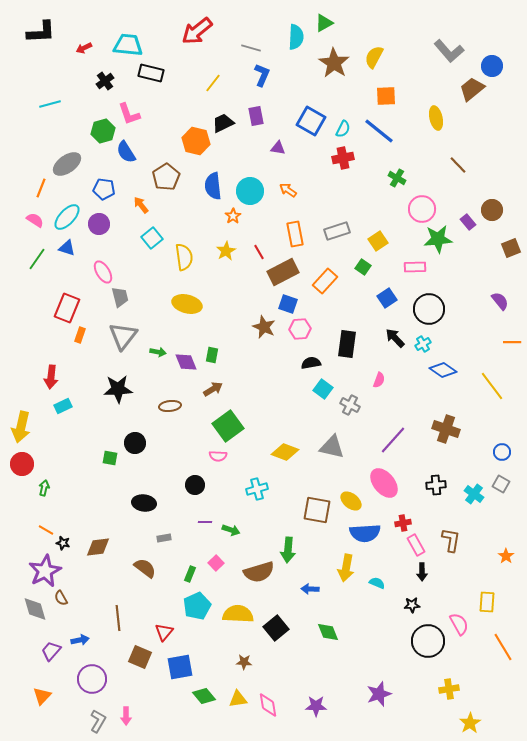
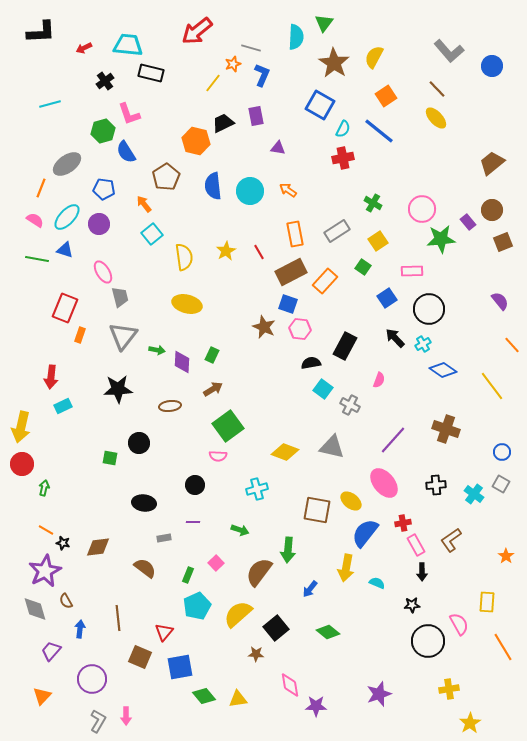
green triangle at (324, 23): rotated 24 degrees counterclockwise
brown trapezoid at (472, 89): moved 20 px right, 74 px down
orange square at (386, 96): rotated 30 degrees counterclockwise
yellow ellipse at (436, 118): rotated 30 degrees counterclockwise
blue square at (311, 121): moved 9 px right, 16 px up
brown line at (458, 165): moved 21 px left, 76 px up
green cross at (397, 178): moved 24 px left, 25 px down
orange arrow at (141, 205): moved 3 px right, 1 px up
orange star at (233, 216): moved 152 px up; rotated 14 degrees clockwise
gray rectangle at (337, 231): rotated 15 degrees counterclockwise
cyan square at (152, 238): moved 4 px up
green star at (438, 239): moved 3 px right
blue triangle at (67, 248): moved 2 px left, 2 px down
brown square at (511, 248): moved 8 px left, 6 px up
green line at (37, 259): rotated 65 degrees clockwise
pink rectangle at (415, 267): moved 3 px left, 4 px down
brown rectangle at (283, 272): moved 8 px right
red rectangle at (67, 308): moved 2 px left
pink hexagon at (300, 329): rotated 10 degrees clockwise
orange line at (512, 342): moved 3 px down; rotated 48 degrees clockwise
black rectangle at (347, 344): moved 2 px left, 2 px down; rotated 20 degrees clockwise
green arrow at (158, 352): moved 1 px left, 2 px up
green rectangle at (212, 355): rotated 14 degrees clockwise
purple diamond at (186, 362): moved 4 px left; rotated 25 degrees clockwise
black circle at (135, 443): moved 4 px right
purple line at (205, 522): moved 12 px left
green arrow at (231, 530): moved 9 px right
blue semicircle at (365, 533): rotated 132 degrees clockwise
brown L-shape at (451, 540): rotated 135 degrees counterclockwise
brown semicircle at (259, 572): rotated 144 degrees clockwise
green rectangle at (190, 574): moved 2 px left, 1 px down
blue arrow at (310, 589): rotated 54 degrees counterclockwise
brown semicircle at (61, 598): moved 5 px right, 3 px down
yellow semicircle at (238, 614): rotated 44 degrees counterclockwise
green diamond at (328, 632): rotated 30 degrees counterclockwise
blue arrow at (80, 640): moved 11 px up; rotated 72 degrees counterclockwise
brown star at (244, 662): moved 12 px right, 8 px up
pink diamond at (268, 705): moved 22 px right, 20 px up
